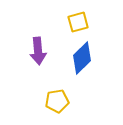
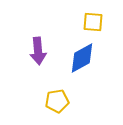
yellow square: moved 15 px right; rotated 20 degrees clockwise
blue diamond: rotated 16 degrees clockwise
